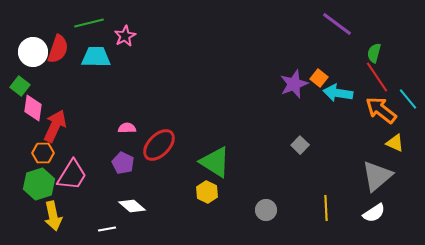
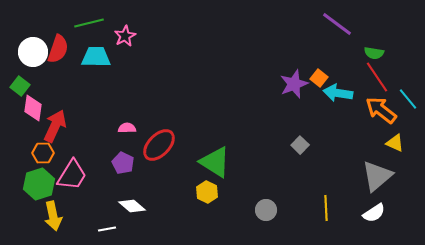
green semicircle: rotated 96 degrees counterclockwise
